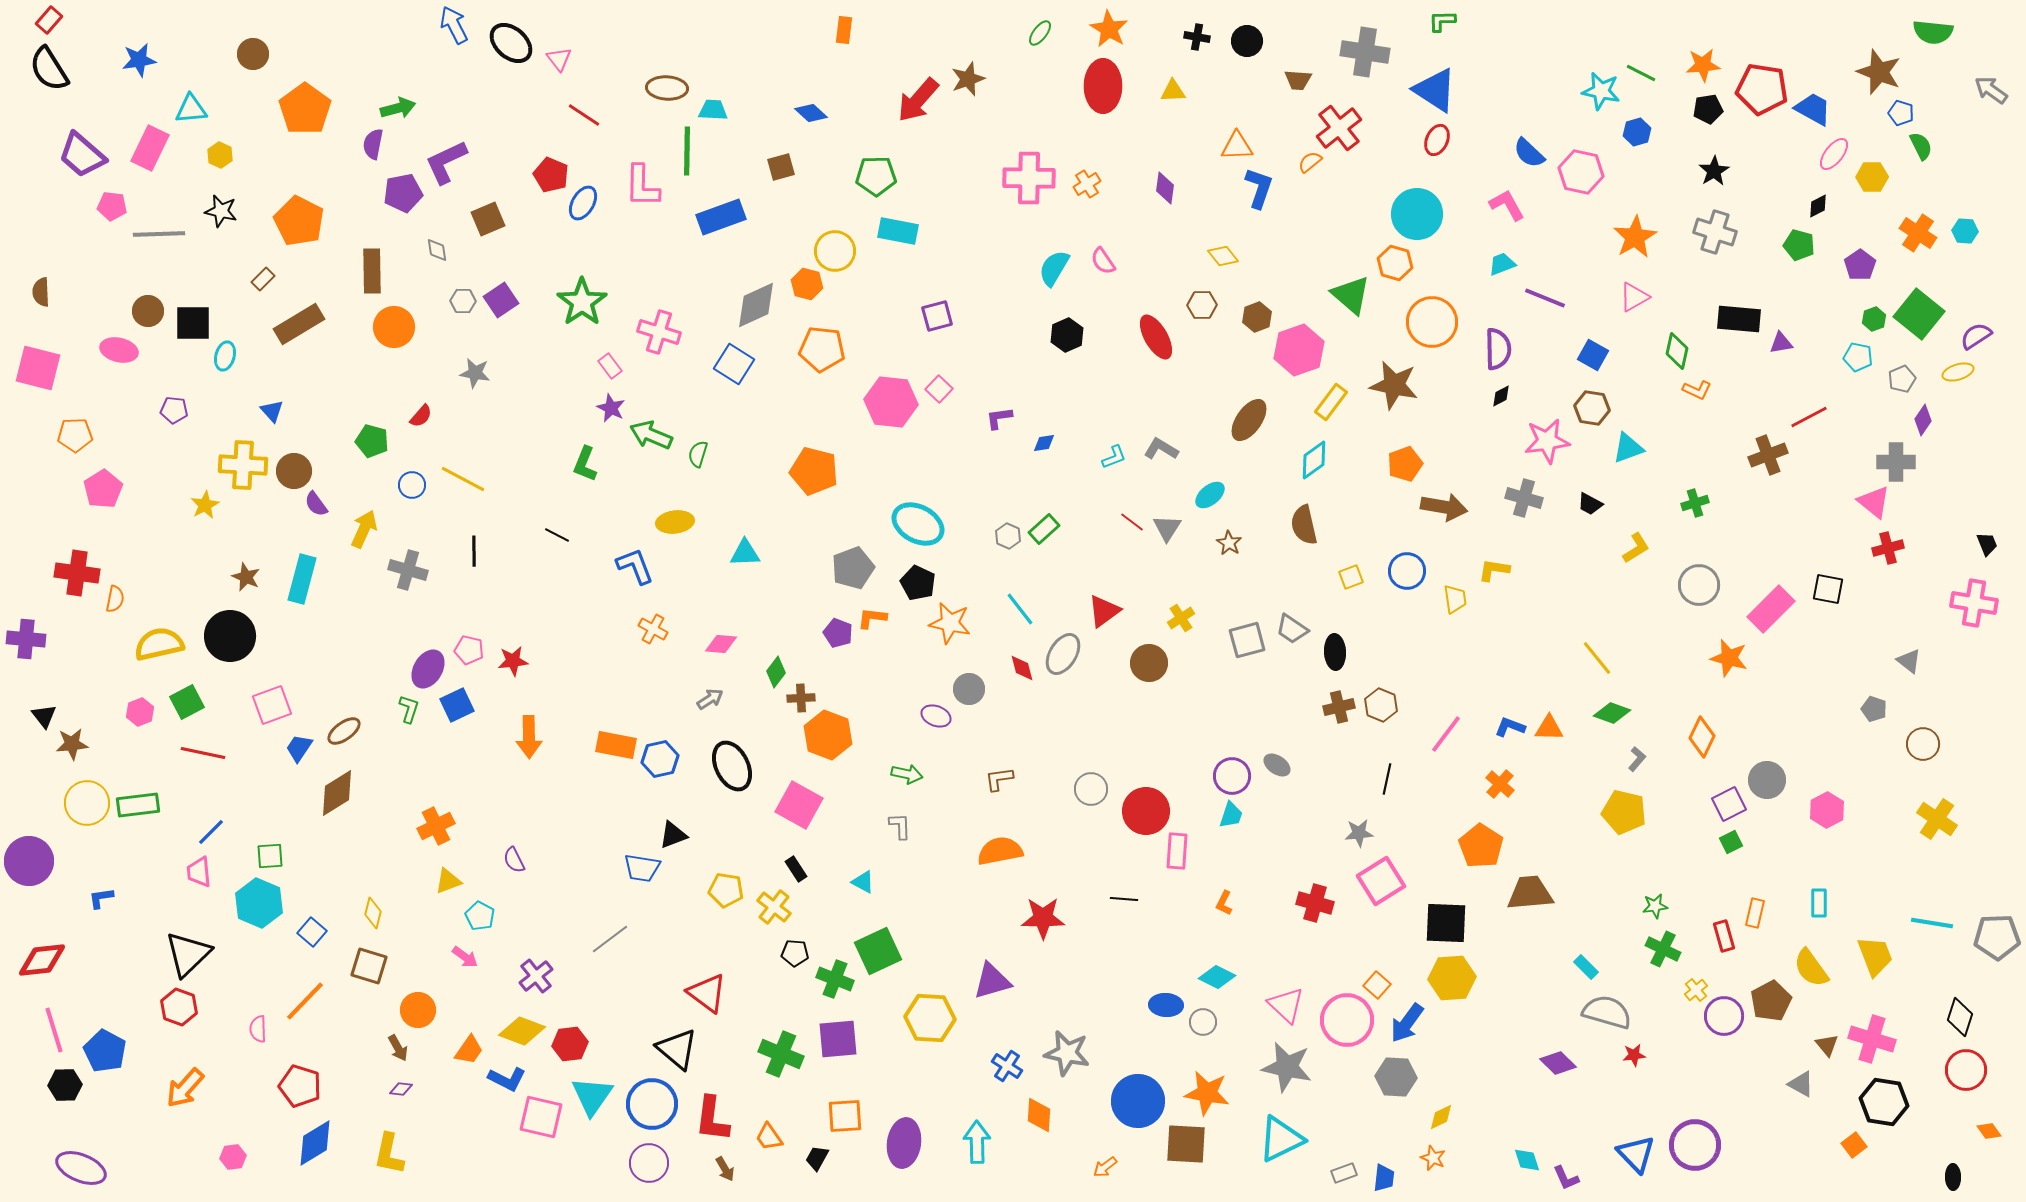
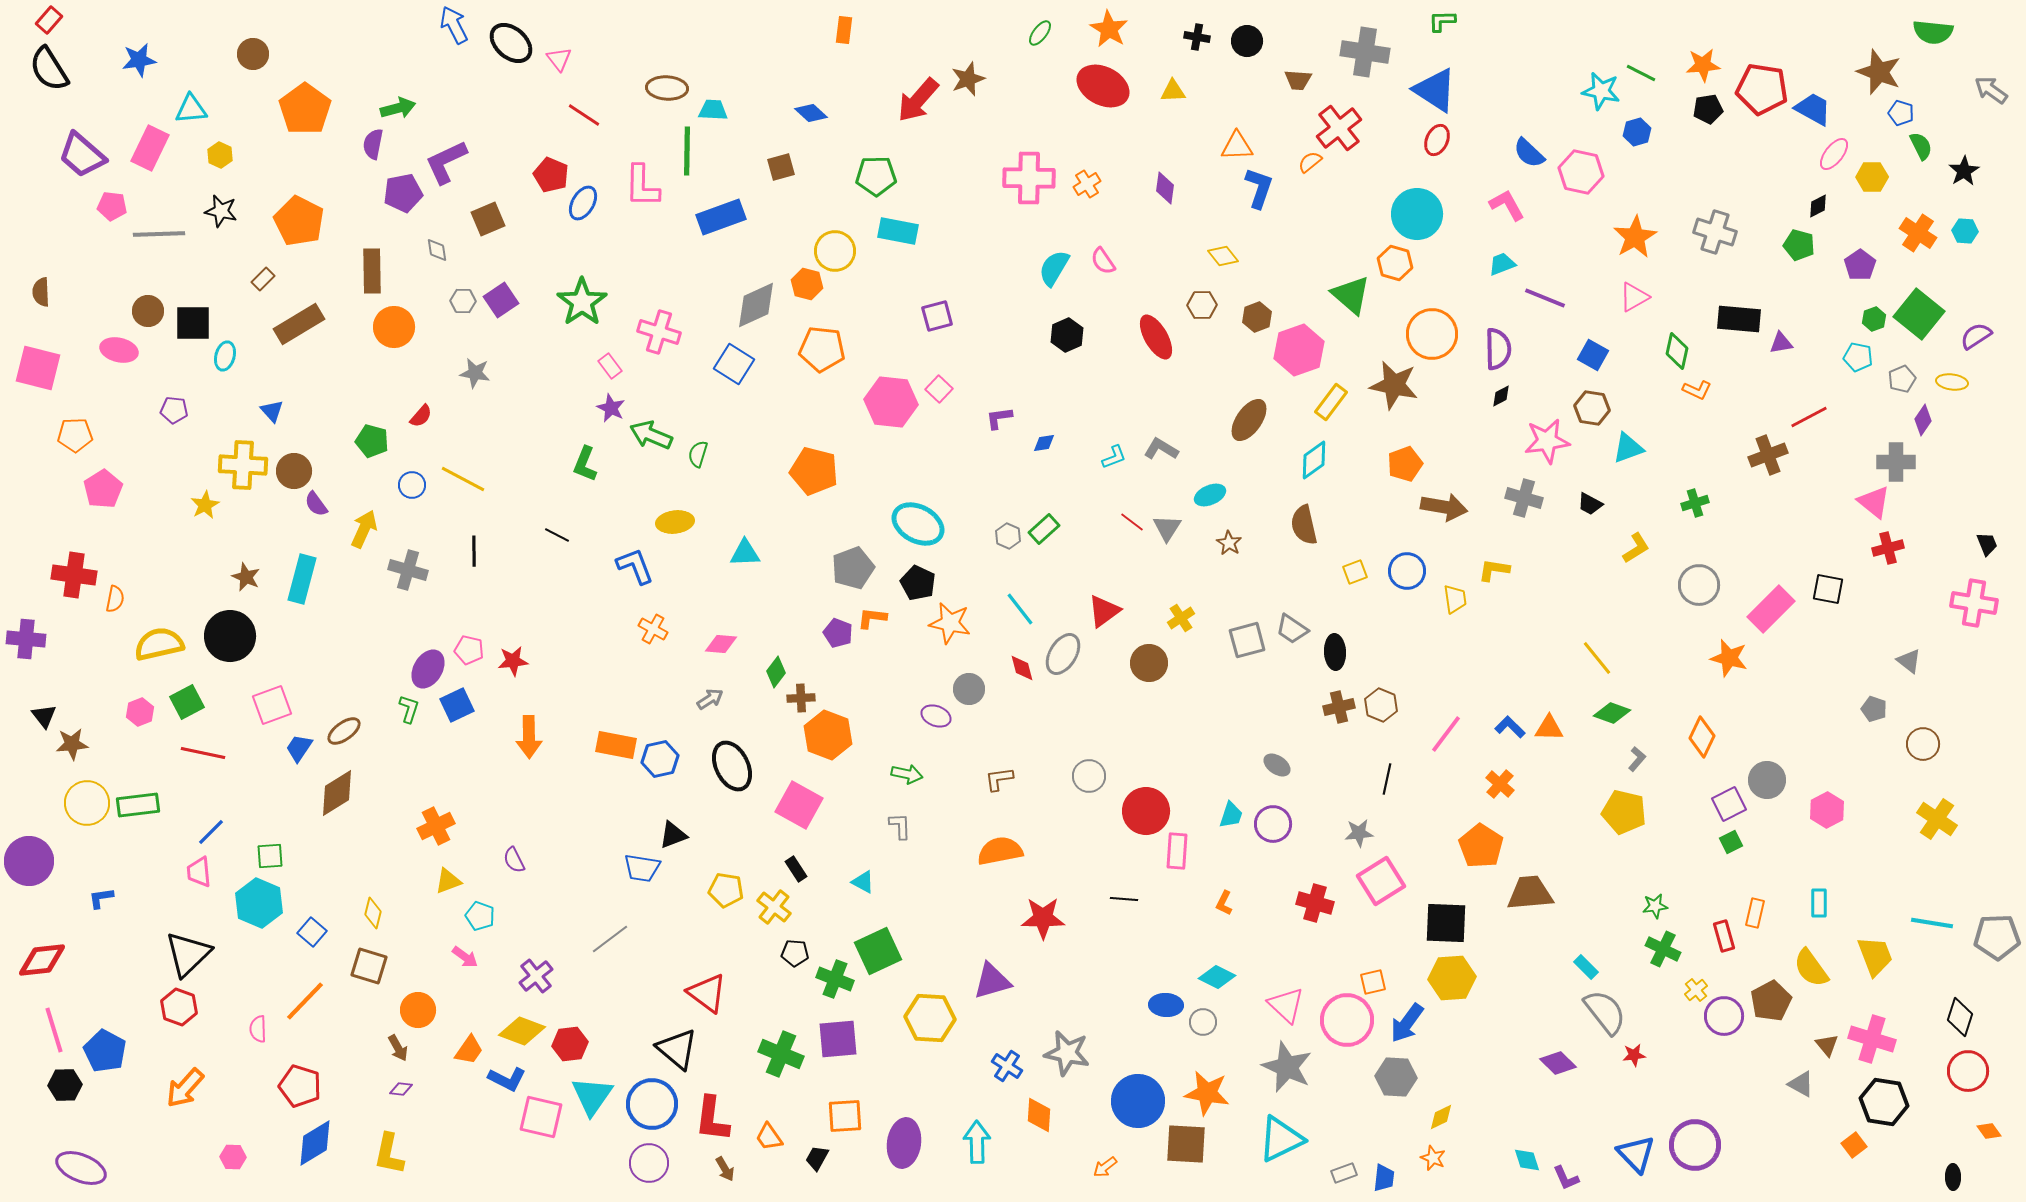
red ellipse at (1103, 86): rotated 63 degrees counterclockwise
black star at (1714, 171): moved 250 px right
orange circle at (1432, 322): moved 12 px down
yellow ellipse at (1958, 372): moved 6 px left, 10 px down; rotated 24 degrees clockwise
cyan ellipse at (1210, 495): rotated 16 degrees clockwise
red cross at (77, 573): moved 3 px left, 2 px down
yellow square at (1351, 577): moved 4 px right, 5 px up
blue L-shape at (1510, 727): rotated 24 degrees clockwise
purple circle at (1232, 776): moved 41 px right, 48 px down
gray circle at (1091, 789): moved 2 px left, 13 px up
cyan pentagon at (480, 916): rotated 8 degrees counterclockwise
orange square at (1377, 985): moved 4 px left, 3 px up; rotated 36 degrees clockwise
gray semicircle at (1607, 1012): moved 2 px left; rotated 36 degrees clockwise
gray star at (1287, 1067): rotated 12 degrees clockwise
red circle at (1966, 1070): moved 2 px right, 1 px down
pink hexagon at (233, 1157): rotated 10 degrees clockwise
